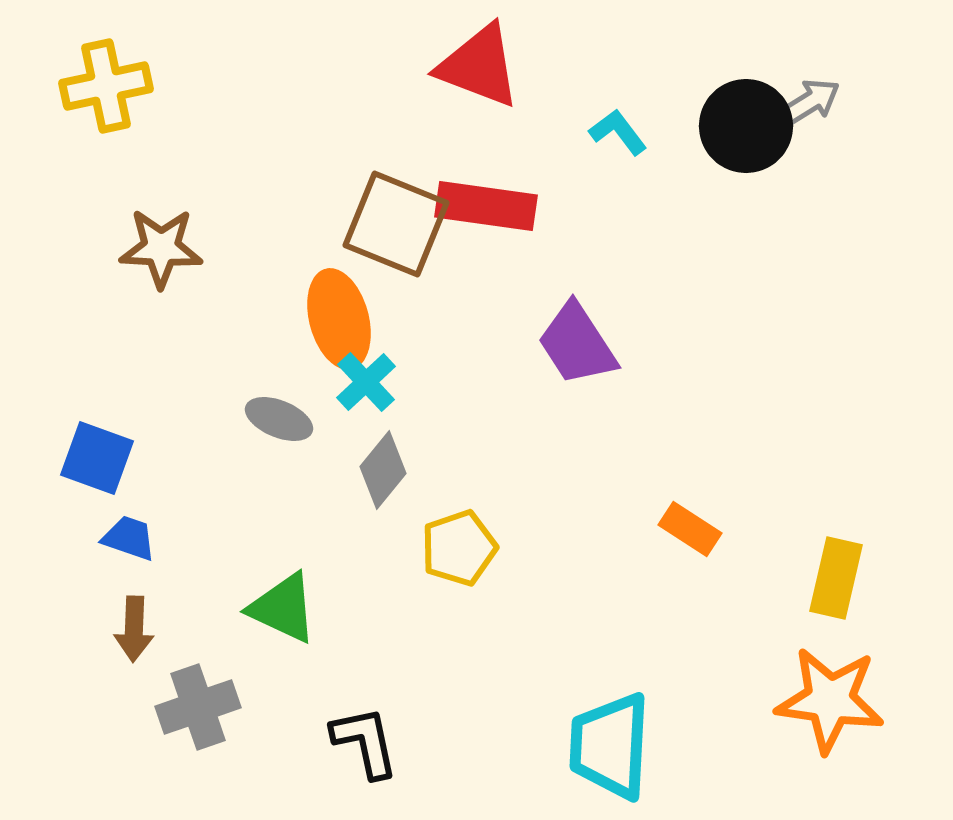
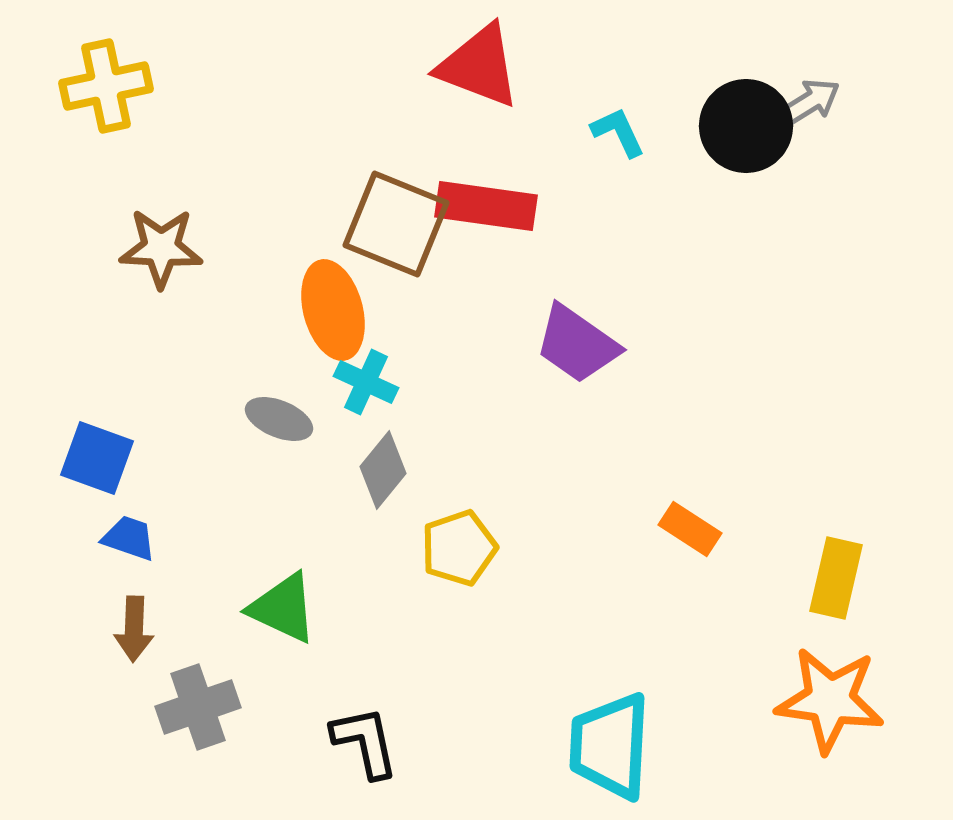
cyan L-shape: rotated 12 degrees clockwise
orange ellipse: moved 6 px left, 9 px up
purple trapezoid: rotated 22 degrees counterclockwise
cyan cross: rotated 22 degrees counterclockwise
